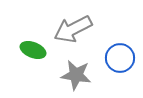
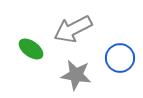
green ellipse: moved 2 px left, 1 px up; rotated 15 degrees clockwise
